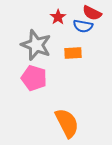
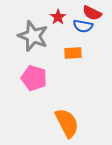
gray star: moved 3 px left, 9 px up
